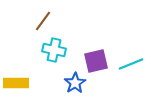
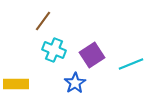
cyan cross: rotated 10 degrees clockwise
purple square: moved 4 px left, 6 px up; rotated 20 degrees counterclockwise
yellow rectangle: moved 1 px down
